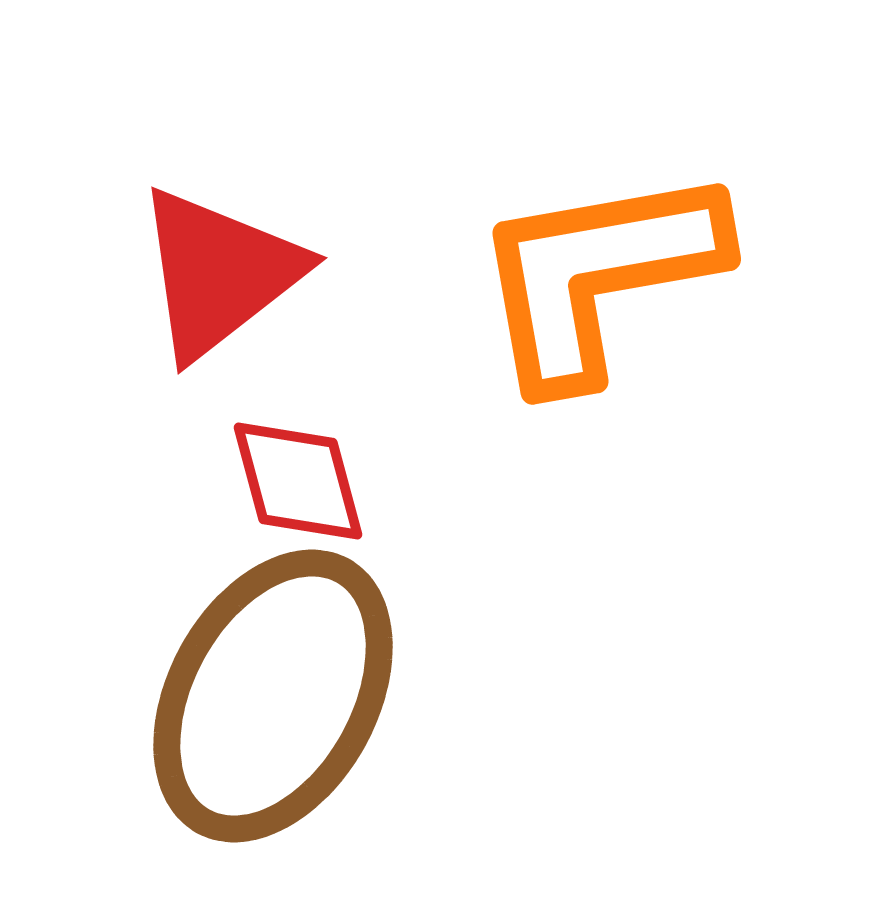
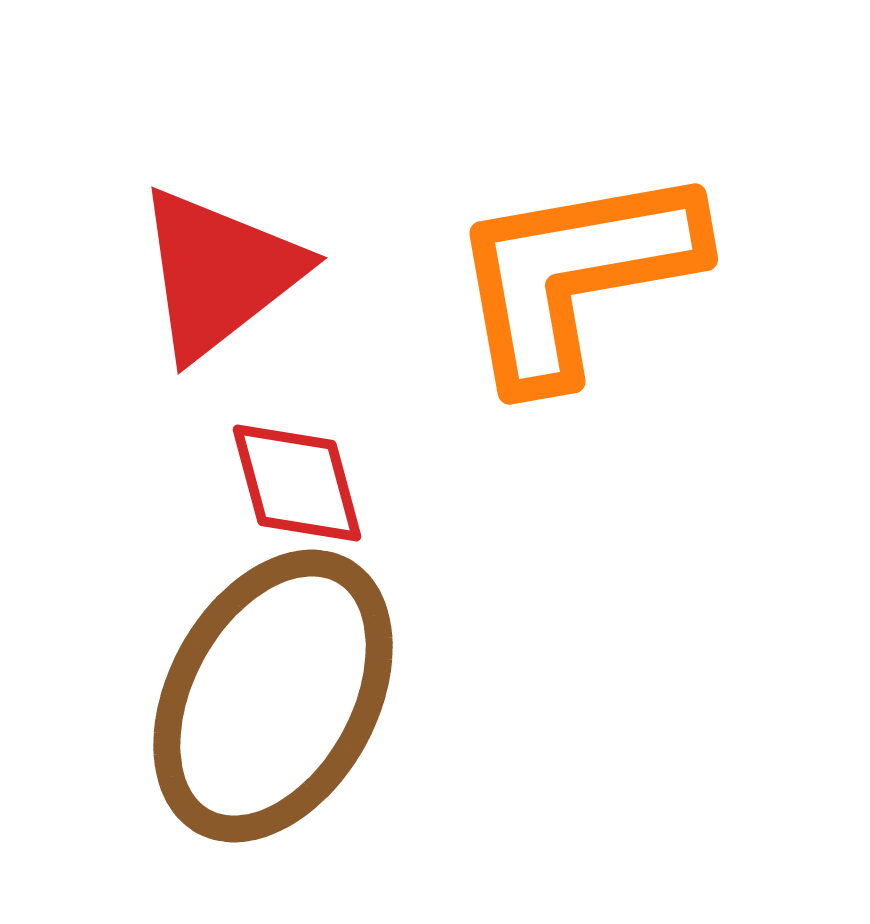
orange L-shape: moved 23 px left
red diamond: moved 1 px left, 2 px down
